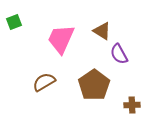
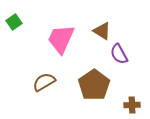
green square: rotated 14 degrees counterclockwise
